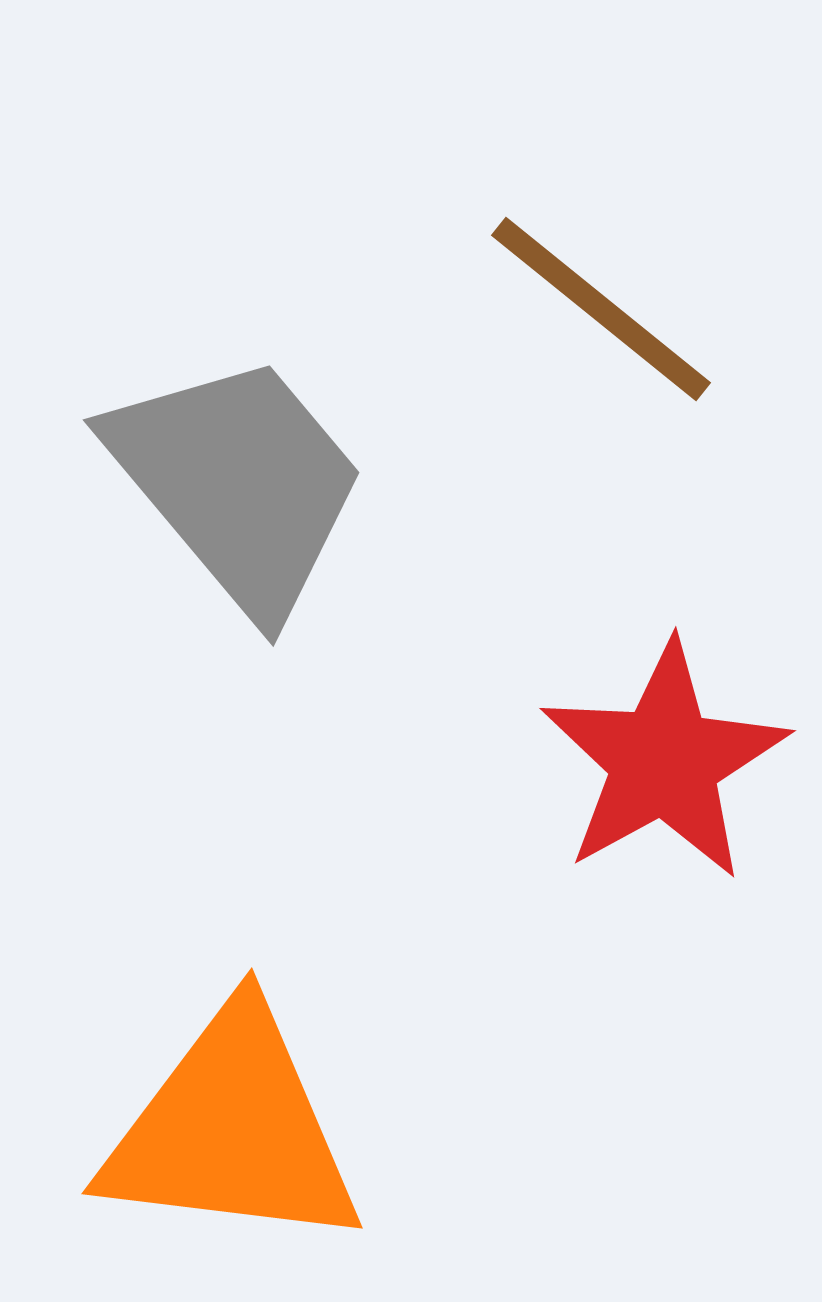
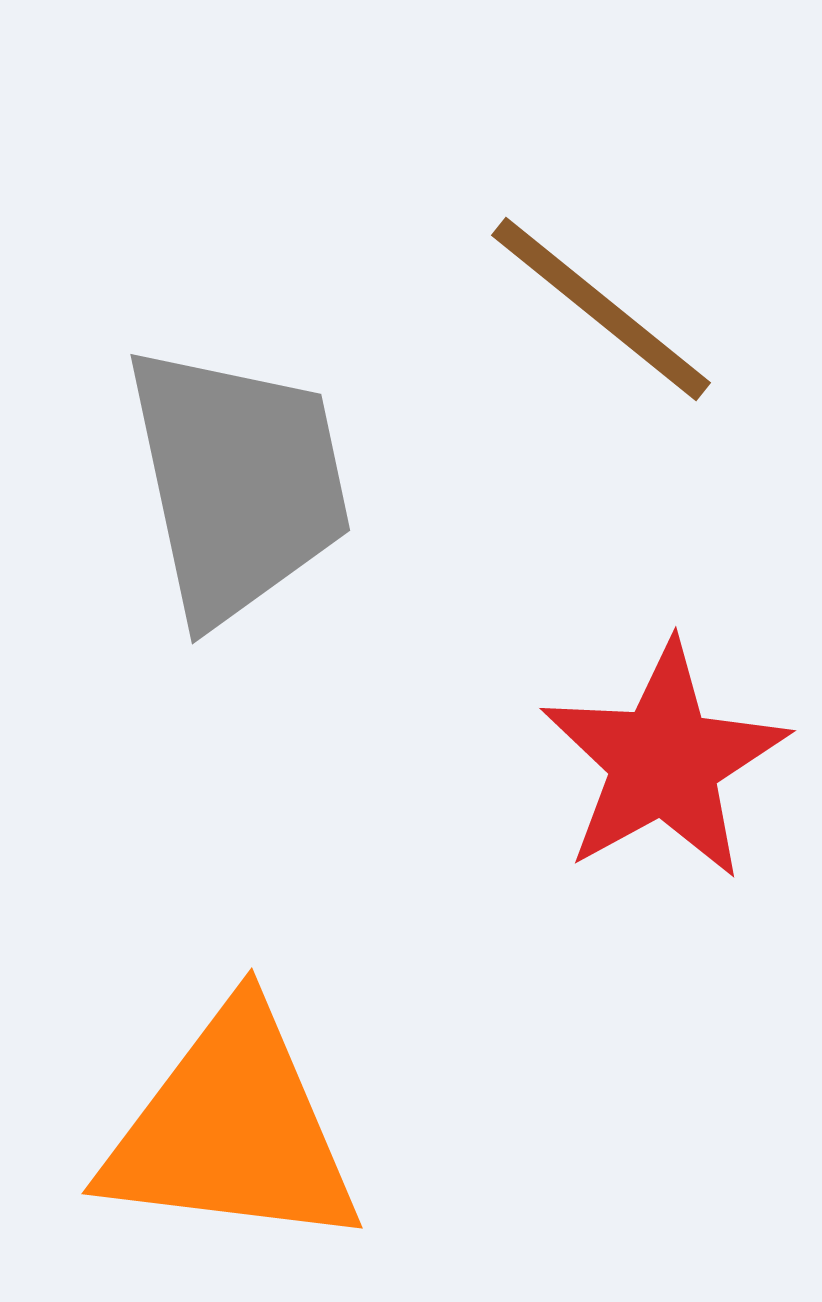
gray trapezoid: rotated 28 degrees clockwise
